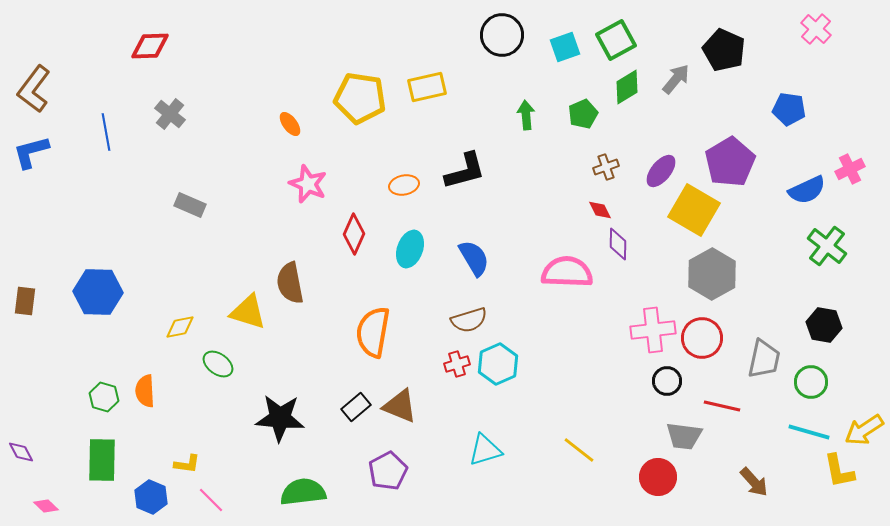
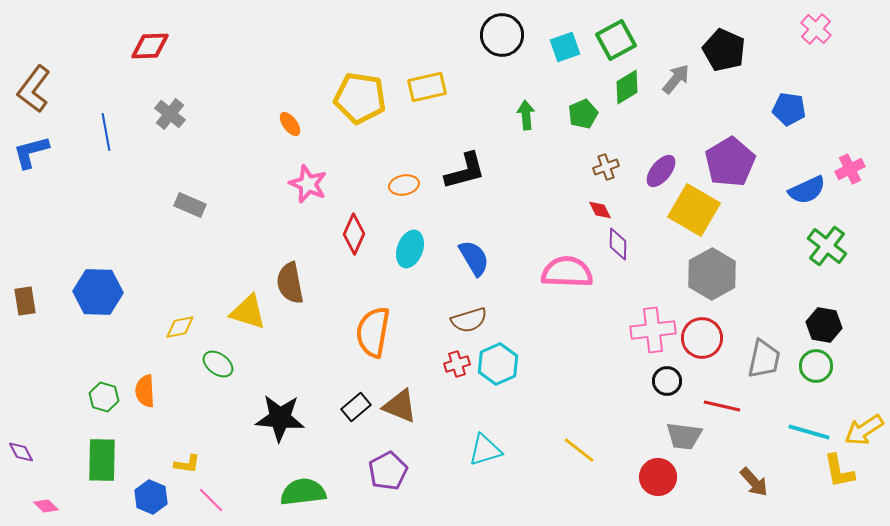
brown rectangle at (25, 301): rotated 16 degrees counterclockwise
green circle at (811, 382): moved 5 px right, 16 px up
